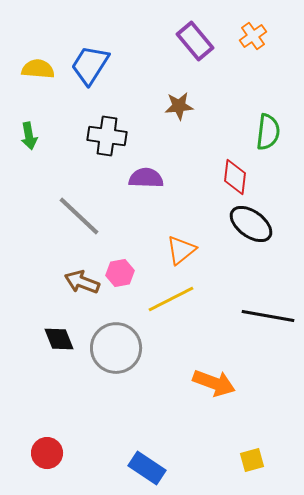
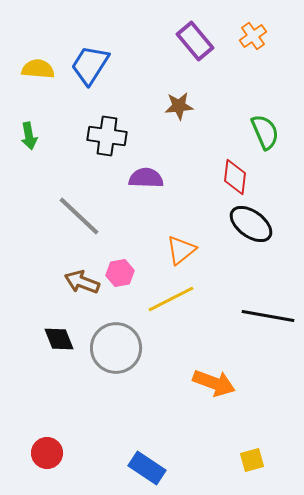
green semicircle: moved 3 px left; rotated 30 degrees counterclockwise
